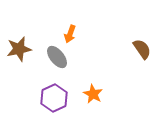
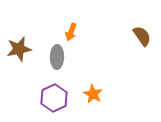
orange arrow: moved 1 px right, 2 px up
brown semicircle: moved 13 px up
gray ellipse: rotated 40 degrees clockwise
